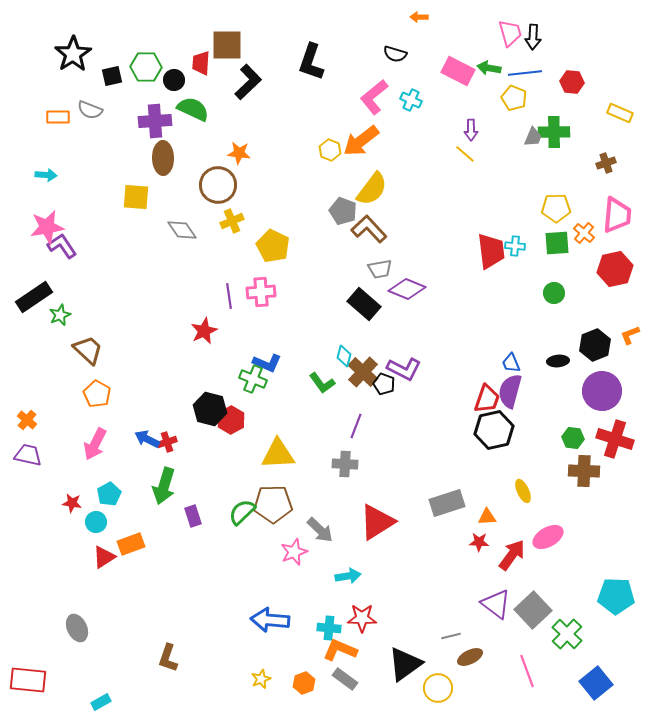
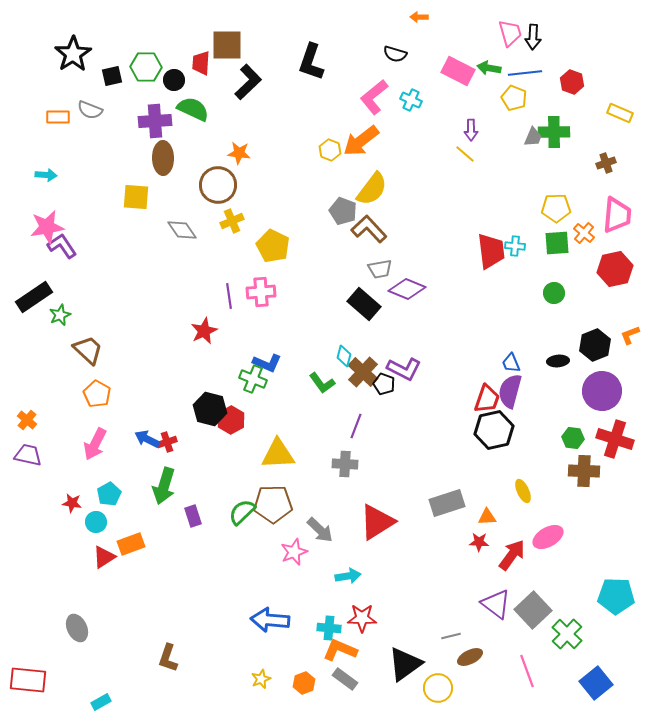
red hexagon at (572, 82): rotated 15 degrees clockwise
